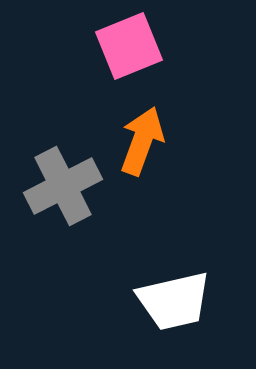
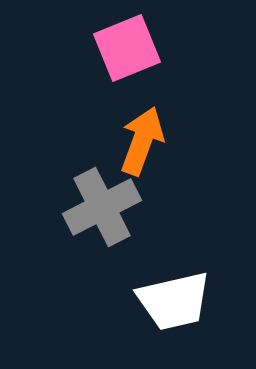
pink square: moved 2 px left, 2 px down
gray cross: moved 39 px right, 21 px down
